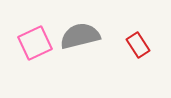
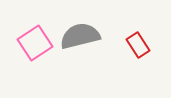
pink square: rotated 8 degrees counterclockwise
